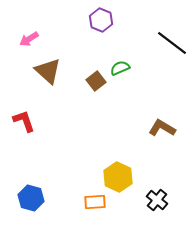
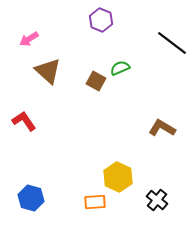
brown square: rotated 24 degrees counterclockwise
red L-shape: rotated 15 degrees counterclockwise
